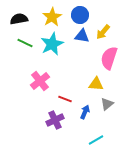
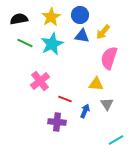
yellow star: moved 1 px left
gray triangle: rotated 24 degrees counterclockwise
blue arrow: moved 1 px up
purple cross: moved 2 px right, 2 px down; rotated 30 degrees clockwise
cyan line: moved 20 px right
